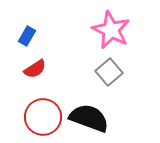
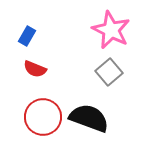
red semicircle: rotated 55 degrees clockwise
